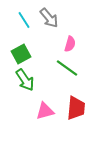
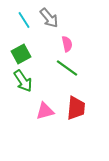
pink semicircle: moved 3 px left; rotated 28 degrees counterclockwise
green arrow: moved 2 px left, 1 px down
